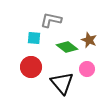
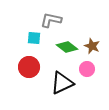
brown star: moved 3 px right, 6 px down
red circle: moved 2 px left
black triangle: rotated 45 degrees clockwise
